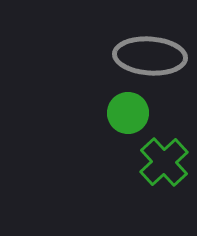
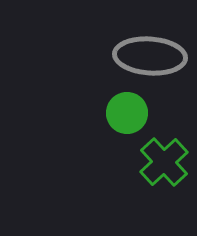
green circle: moved 1 px left
